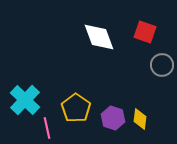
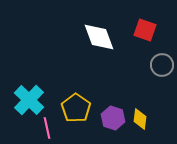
red square: moved 2 px up
cyan cross: moved 4 px right
